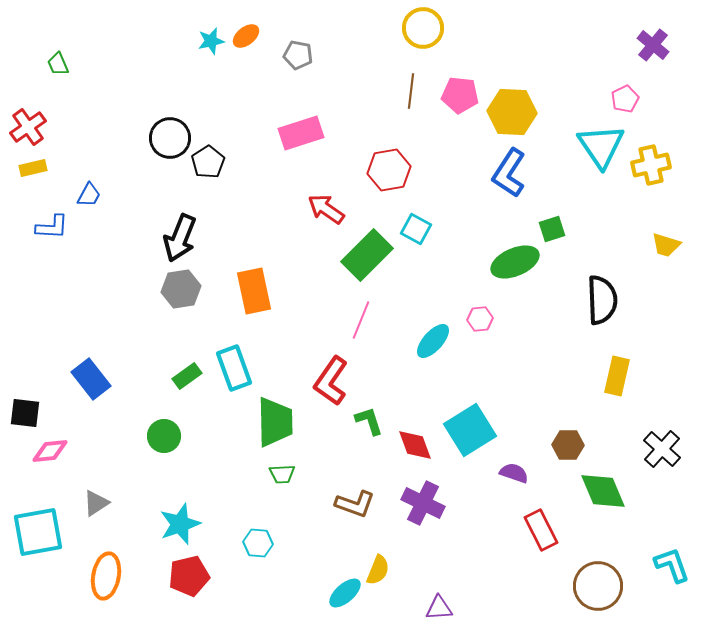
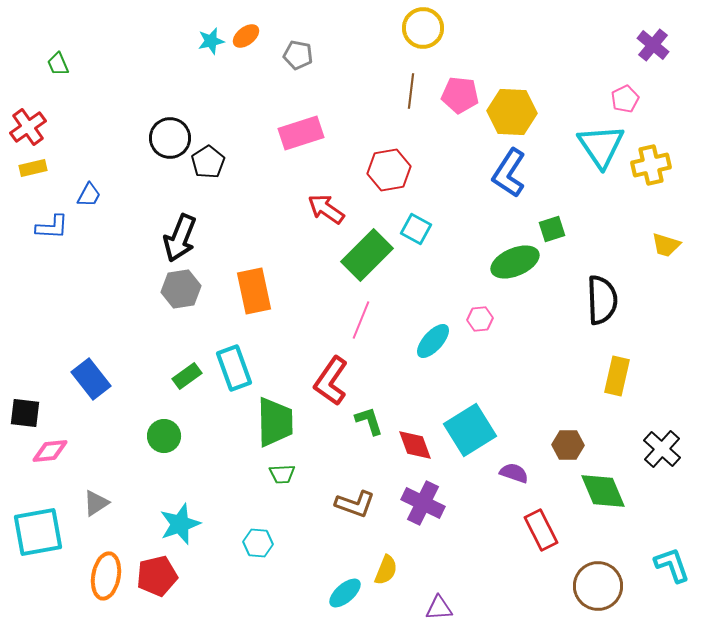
yellow semicircle at (378, 570): moved 8 px right
red pentagon at (189, 576): moved 32 px left
